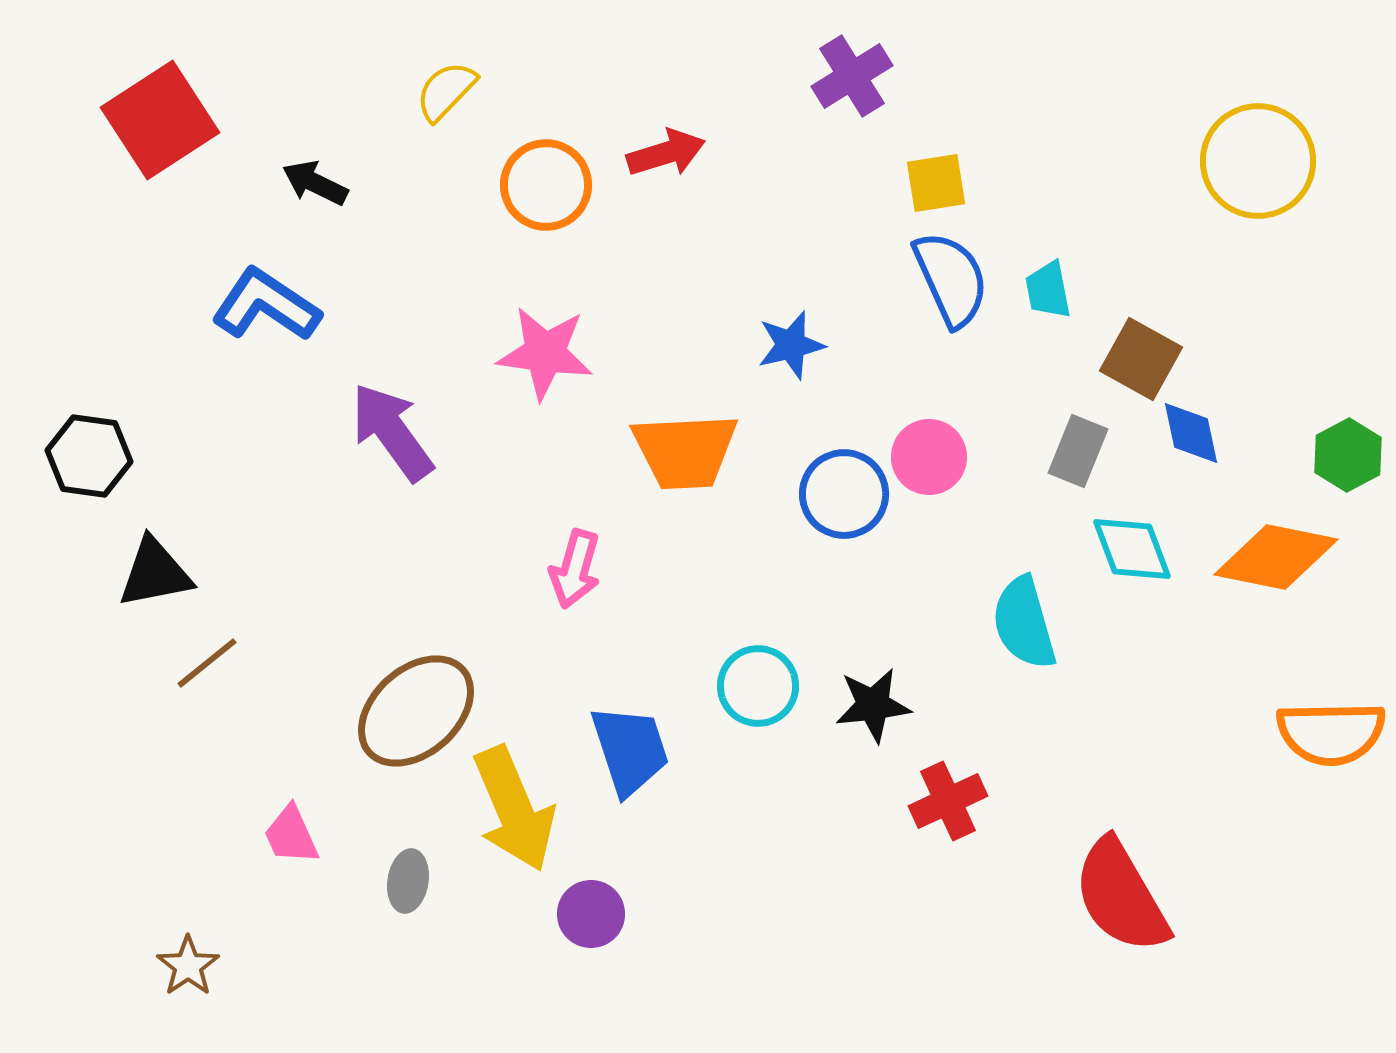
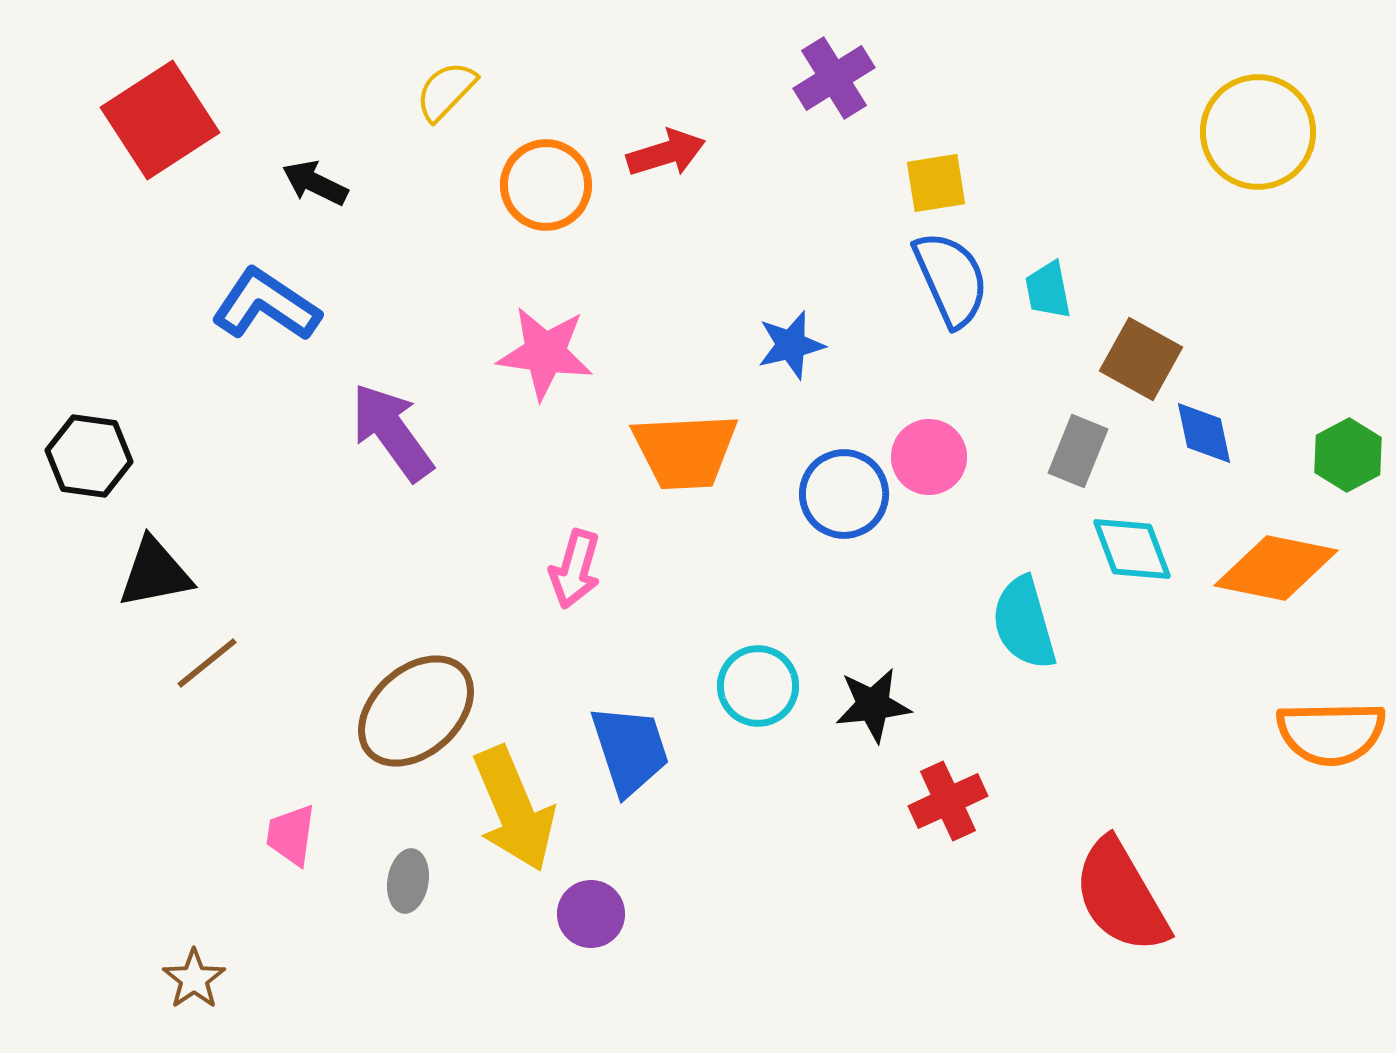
purple cross: moved 18 px left, 2 px down
yellow circle: moved 29 px up
blue diamond: moved 13 px right
orange diamond: moved 11 px down
pink trapezoid: rotated 32 degrees clockwise
brown star: moved 6 px right, 13 px down
